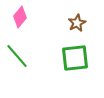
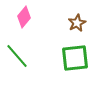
pink diamond: moved 4 px right
